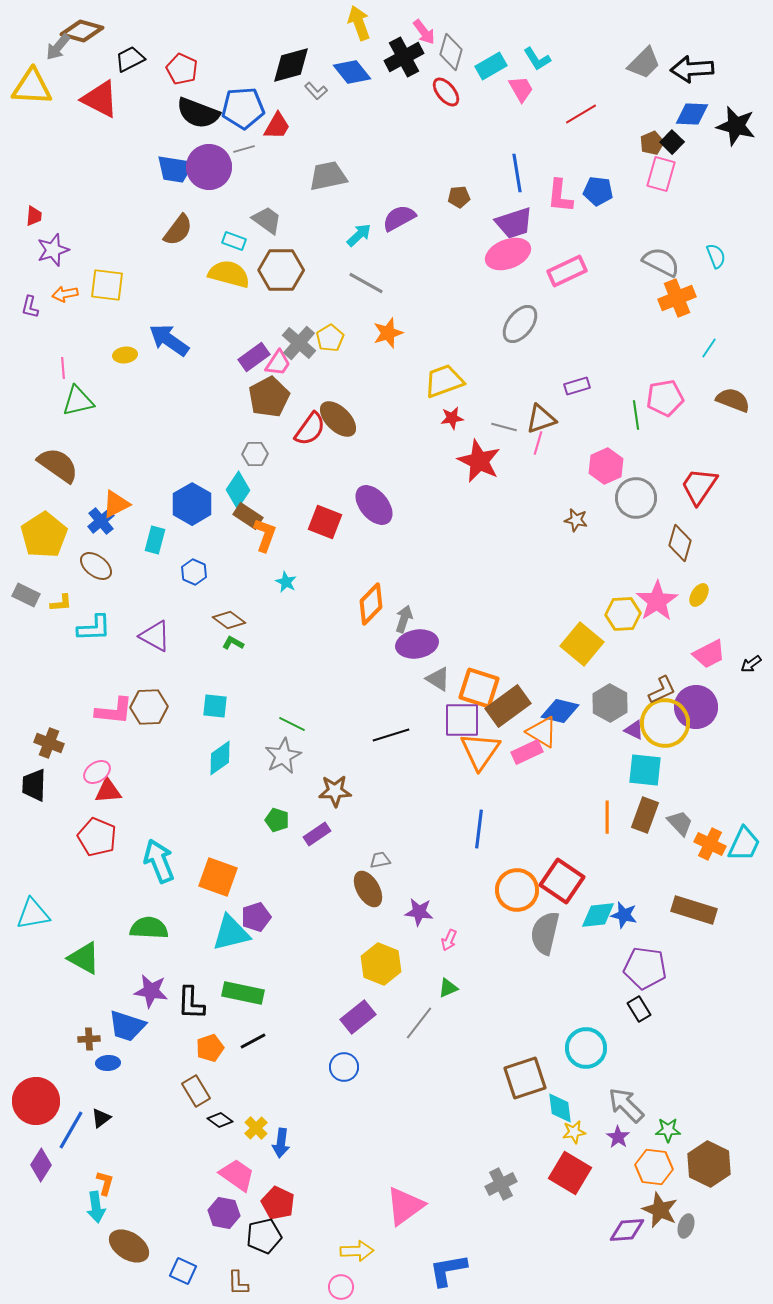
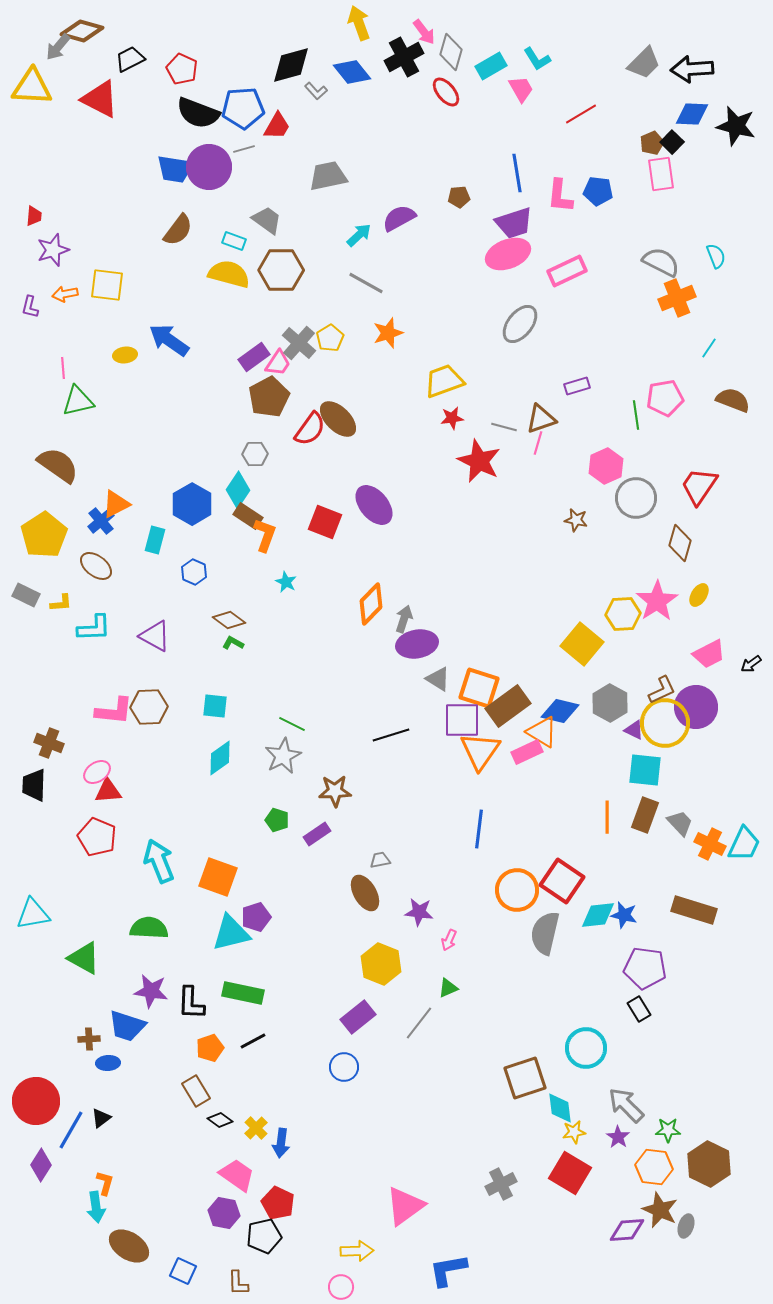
pink rectangle at (661, 174): rotated 24 degrees counterclockwise
brown ellipse at (368, 889): moved 3 px left, 4 px down
